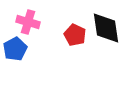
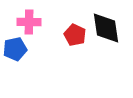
pink cross: moved 1 px right; rotated 15 degrees counterclockwise
blue pentagon: rotated 15 degrees clockwise
